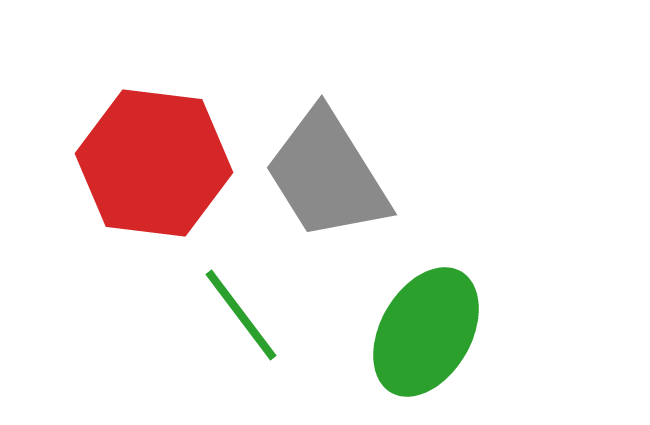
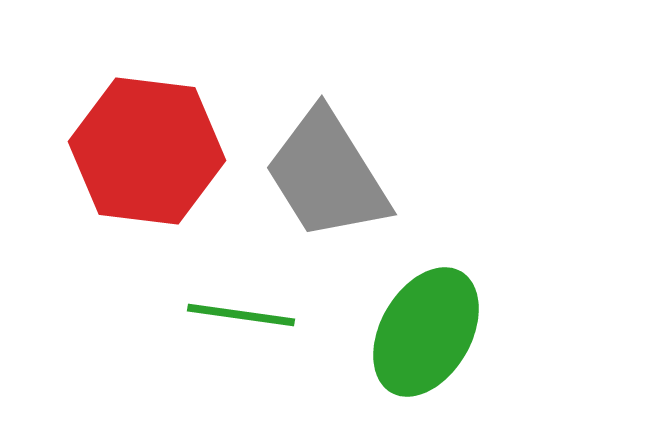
red hexagon: moved 7 px left, 12 px up
green line: rotated 45 degrees counterclockwise
